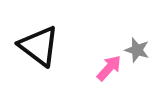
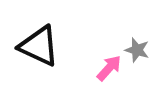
black triangle: rotated 12 degrees counterclockwise
